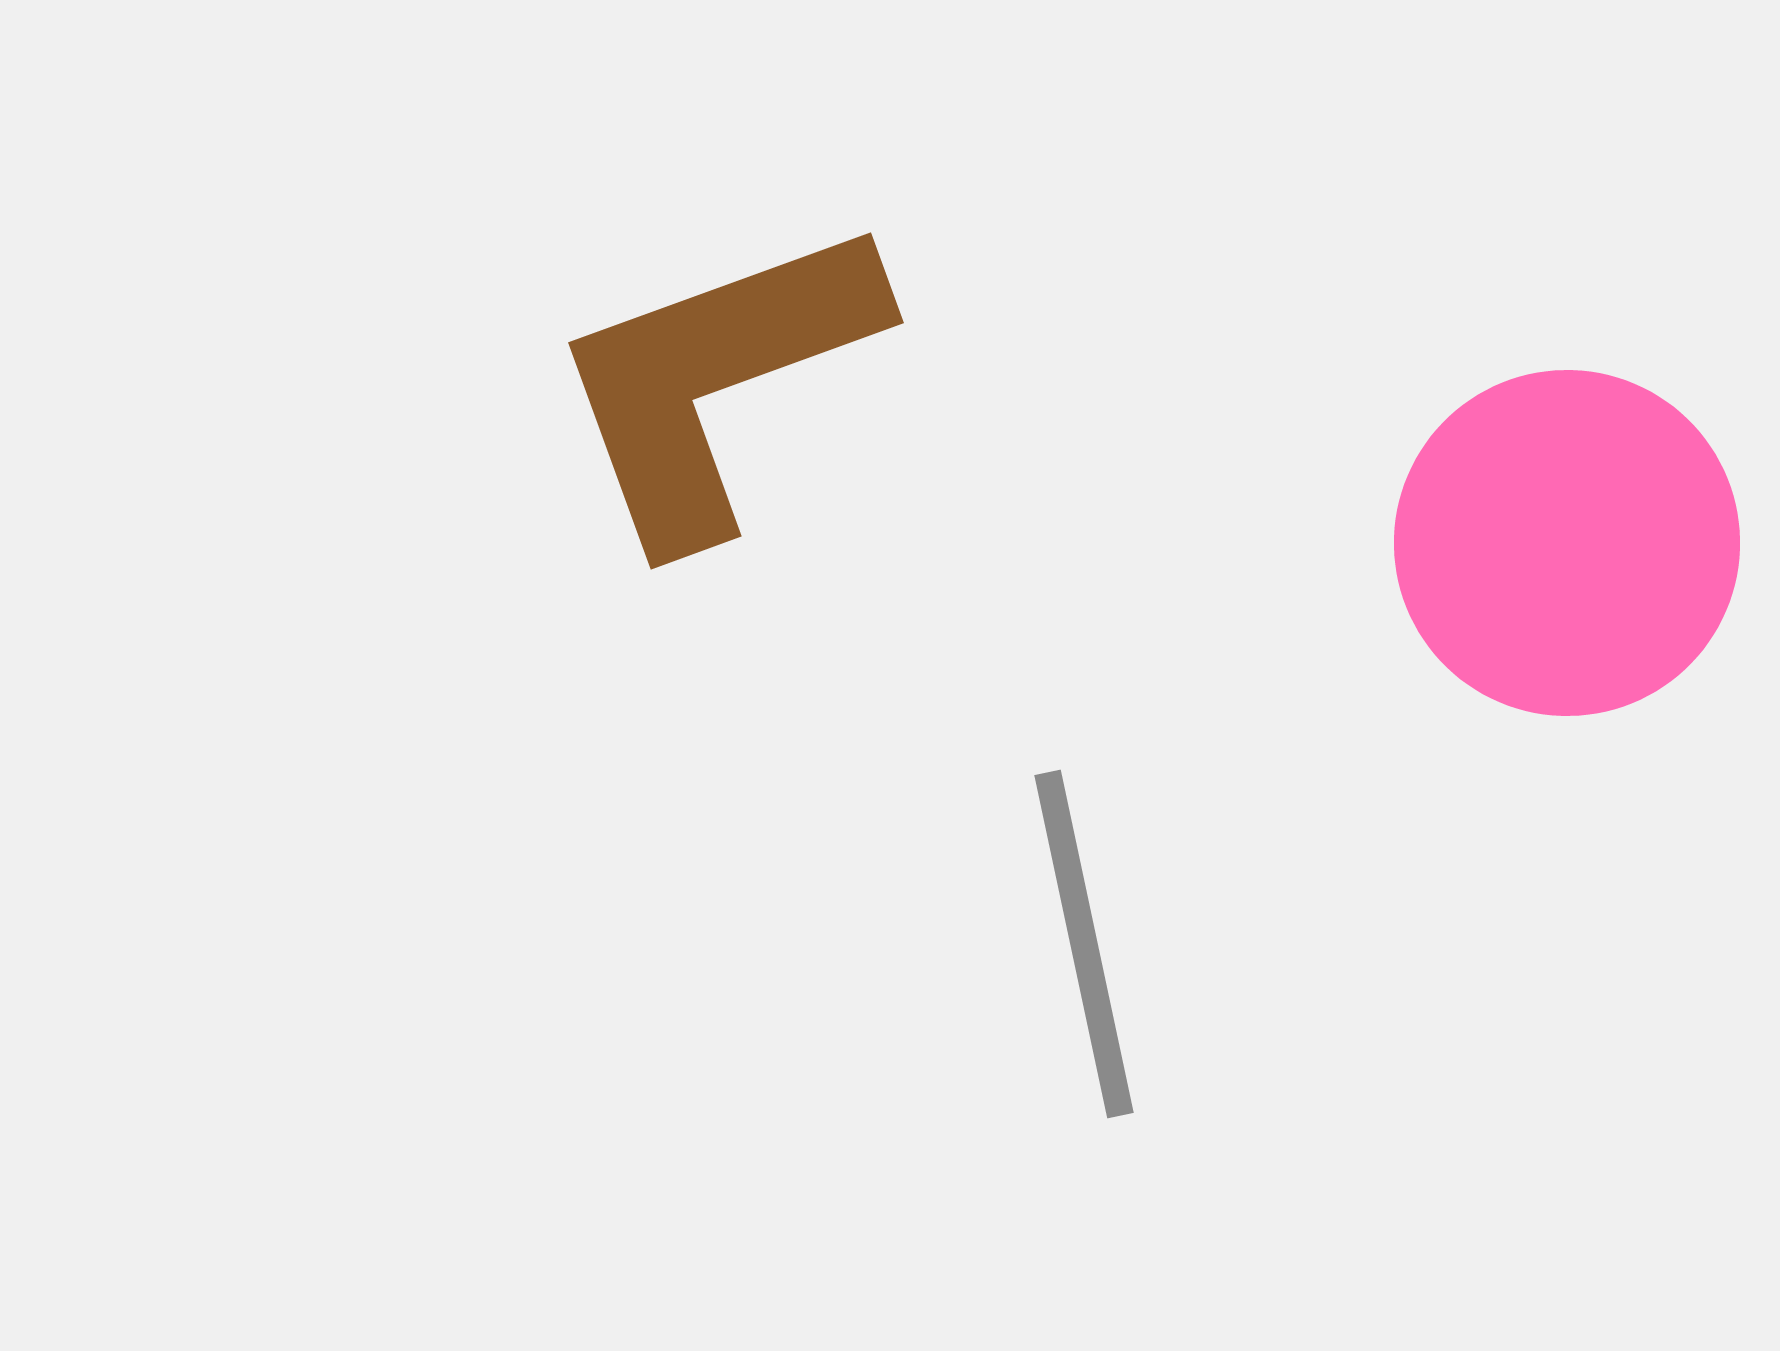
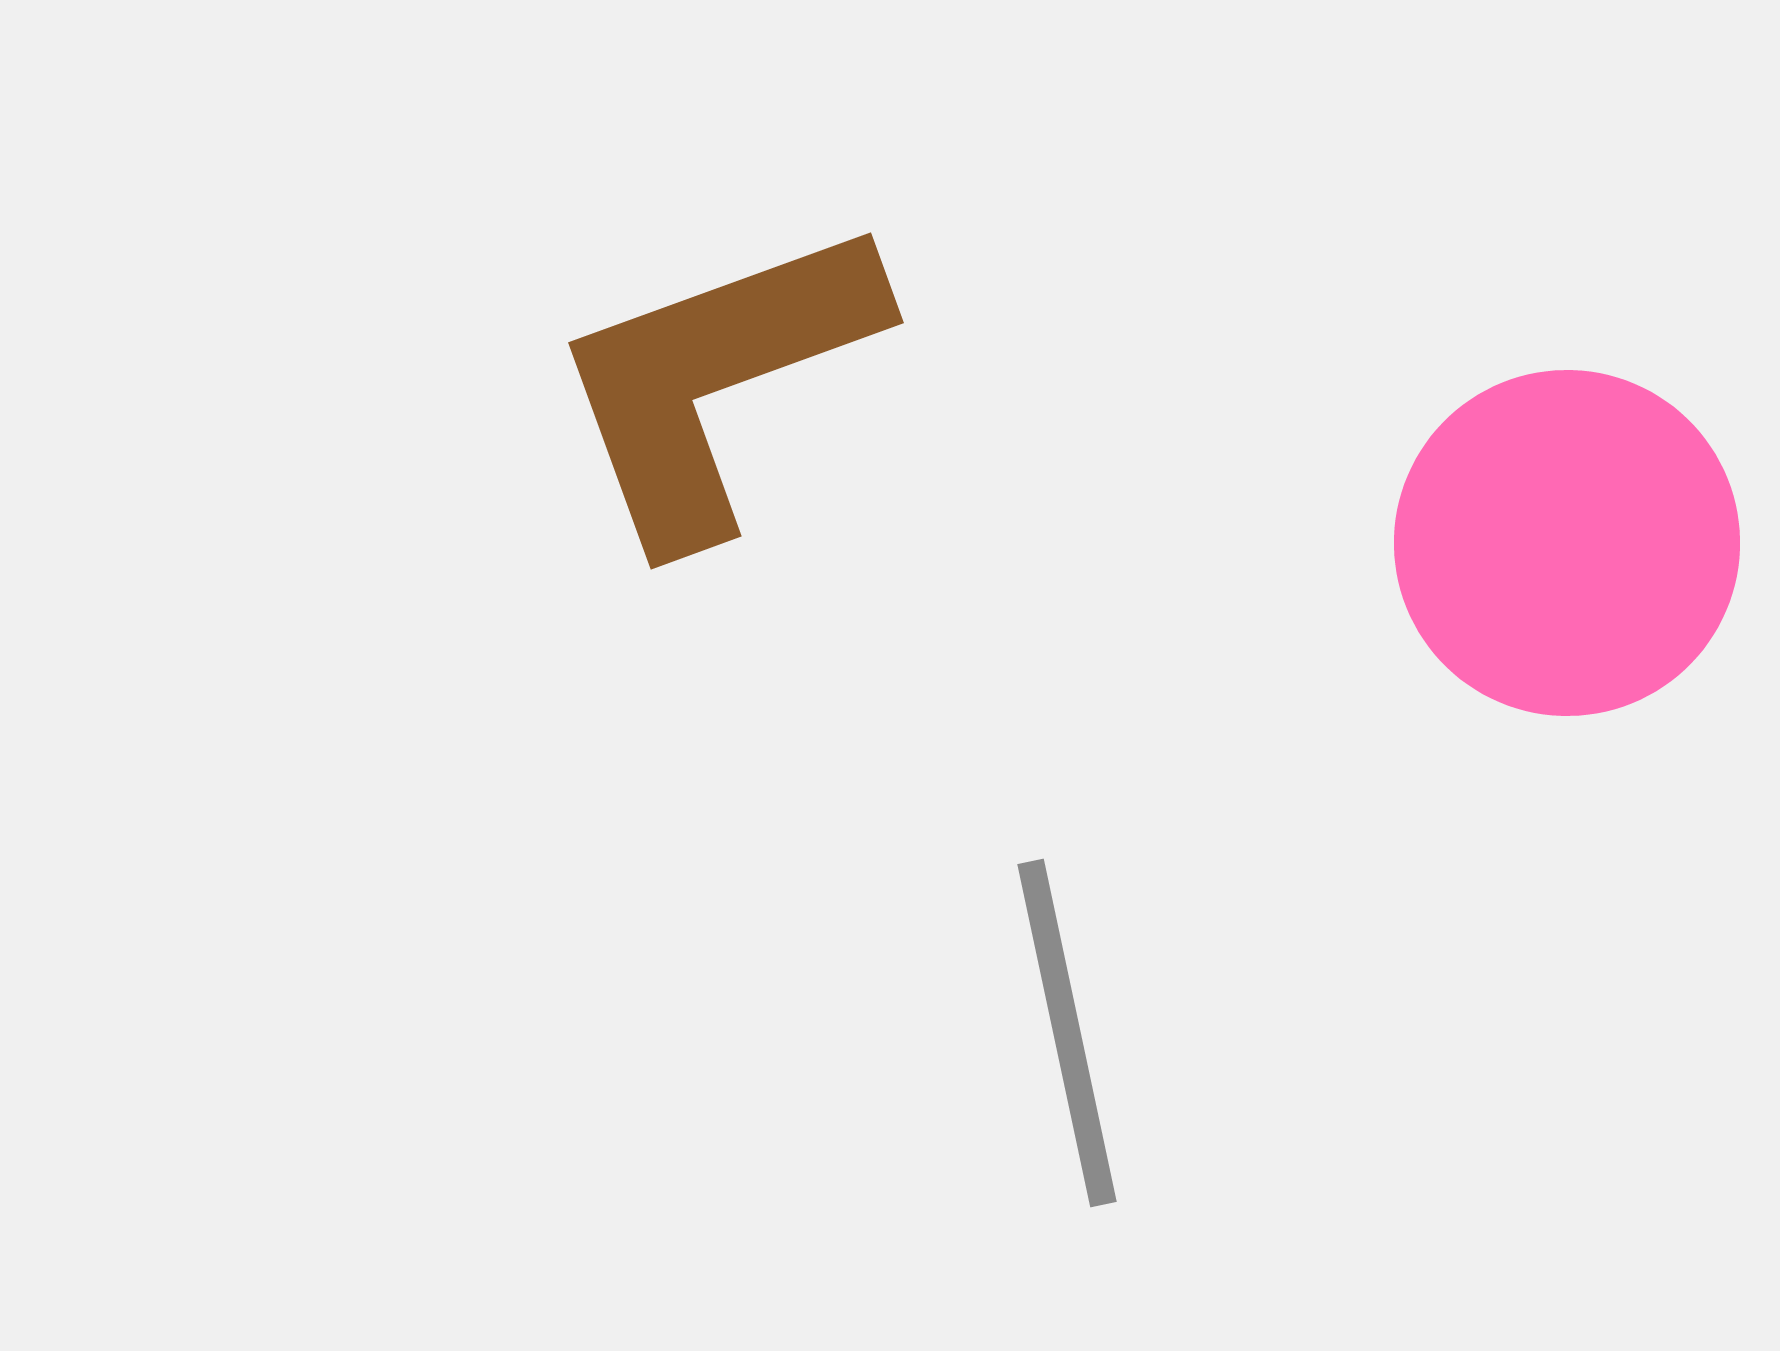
gray line: moved 17 px left, 89 px down
